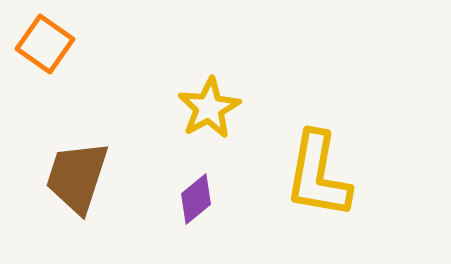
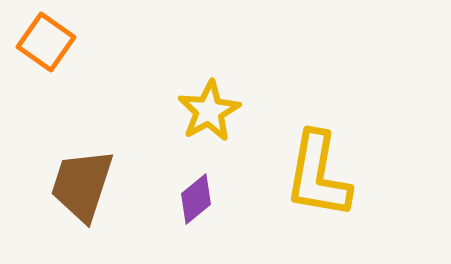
orange square: moved 1 px right, 2 px up
yellow star: moved 3 px down
brown trapezoid: moved 5 px right, 8 px down
